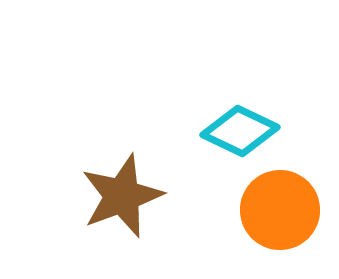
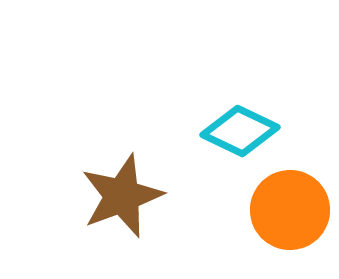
orange circle: moved 10 px right
